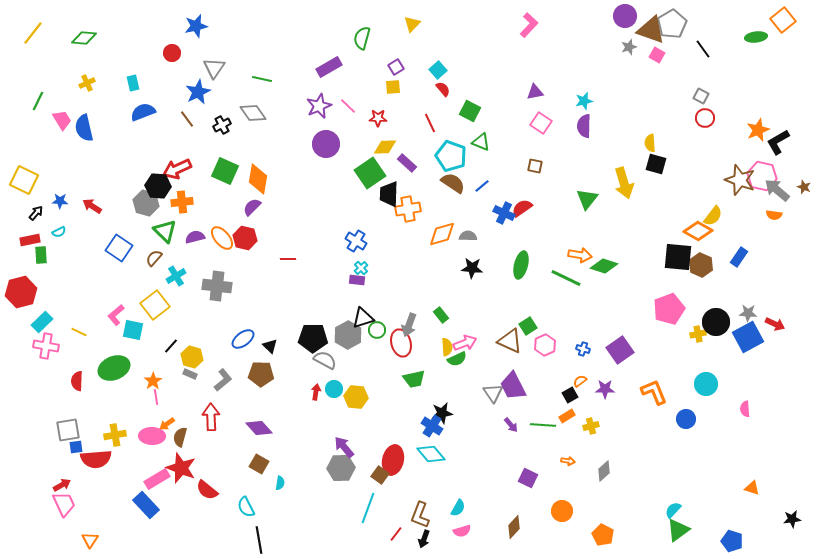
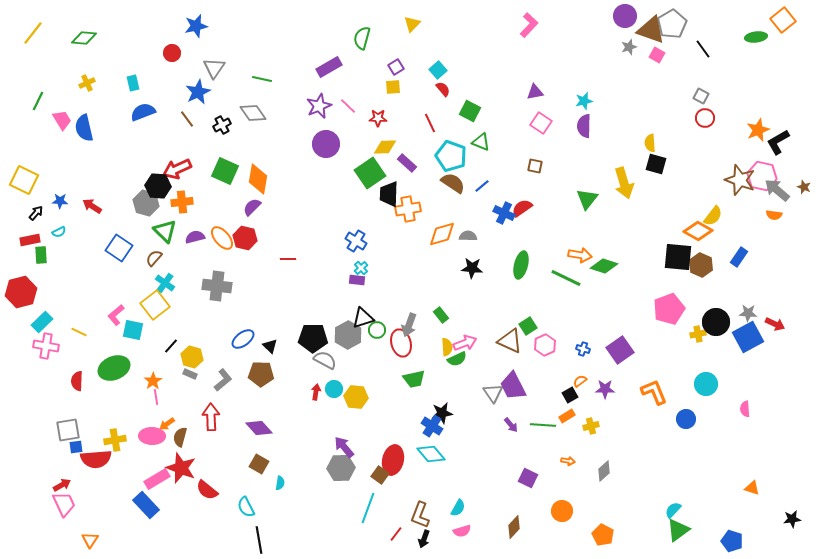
cyan cross at (176, 276): moved 11 px left, 7 px down; rotated 24 degrees counterclockwise
yellow cross at (115, 435): moved 5 px down
